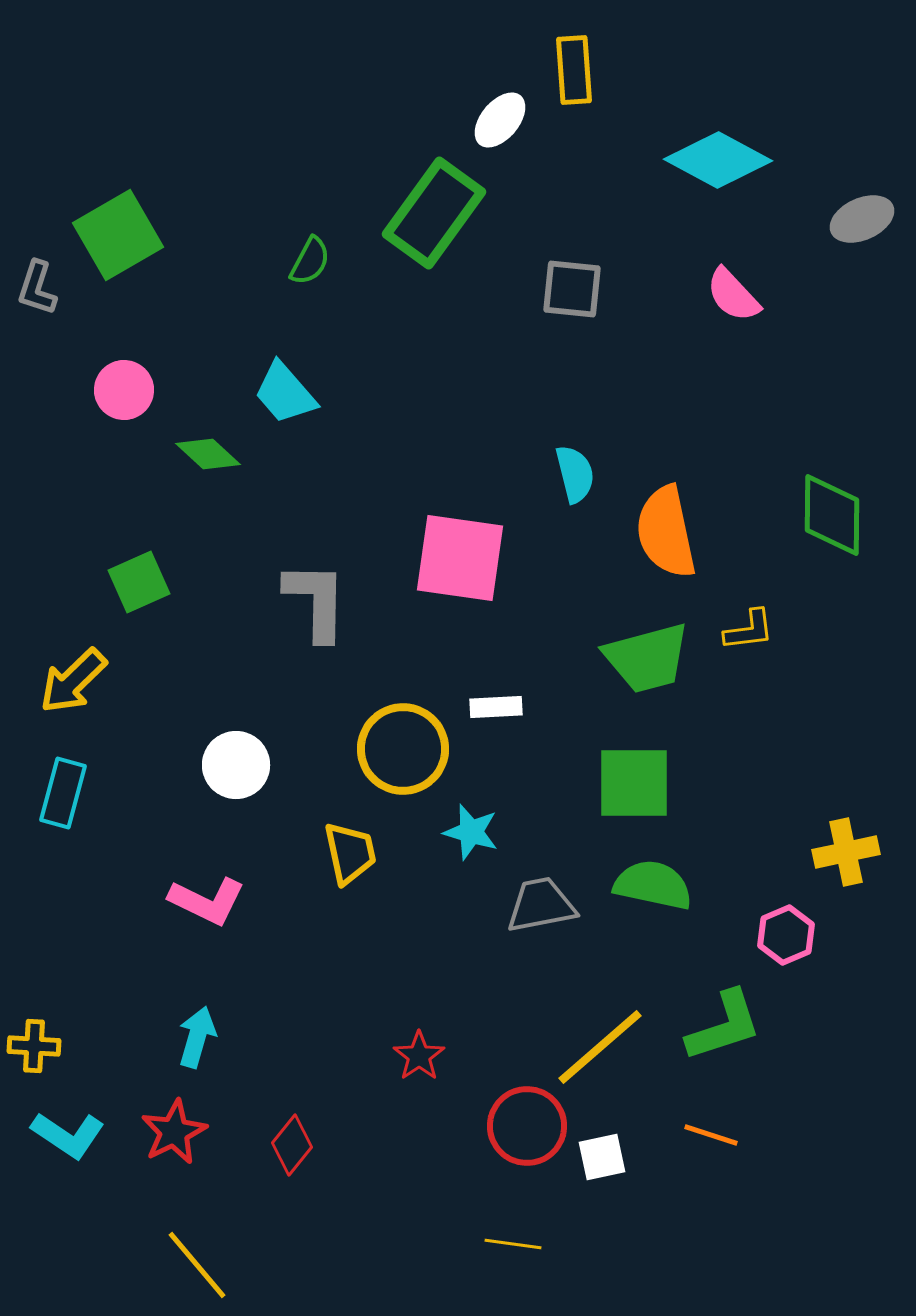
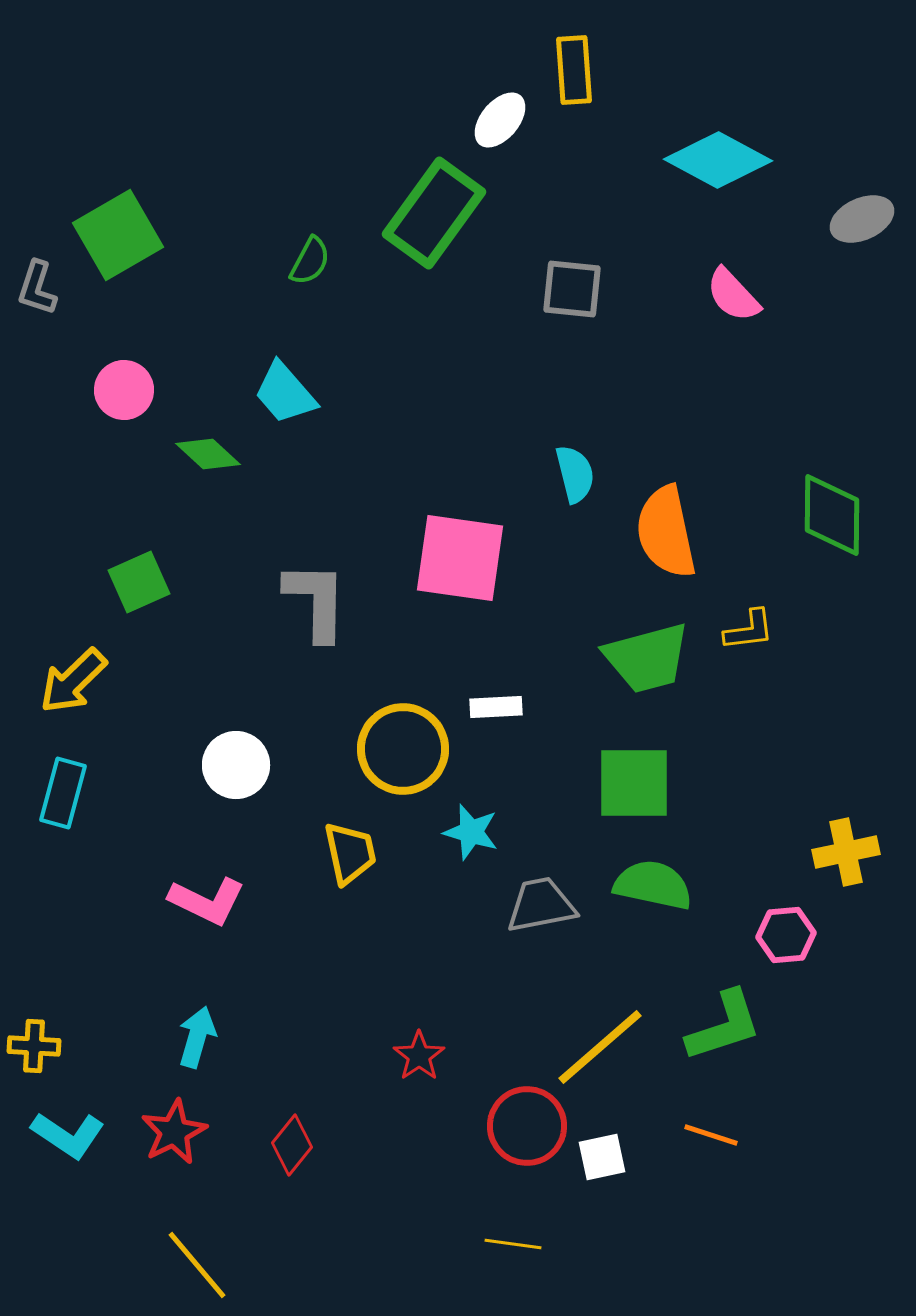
pink hexagon at (786, 935): rotated 18 degrees clockwise
